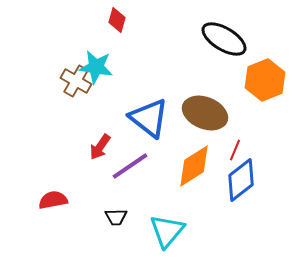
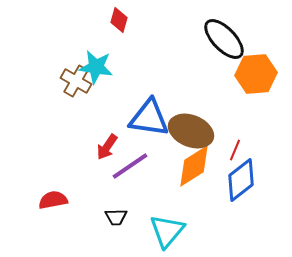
red diamond: moved 2 px right
black ellipse: rotated 15 degrees clockwise
orange hexagon: moved 9 px left, 6 px up; rotated 18 degrees clockwise
brown ellipse: moved 14 px left, 18 px down
blue triangle: rotated 30 degrees counterclockwise
red arrow: moved 7 px right
